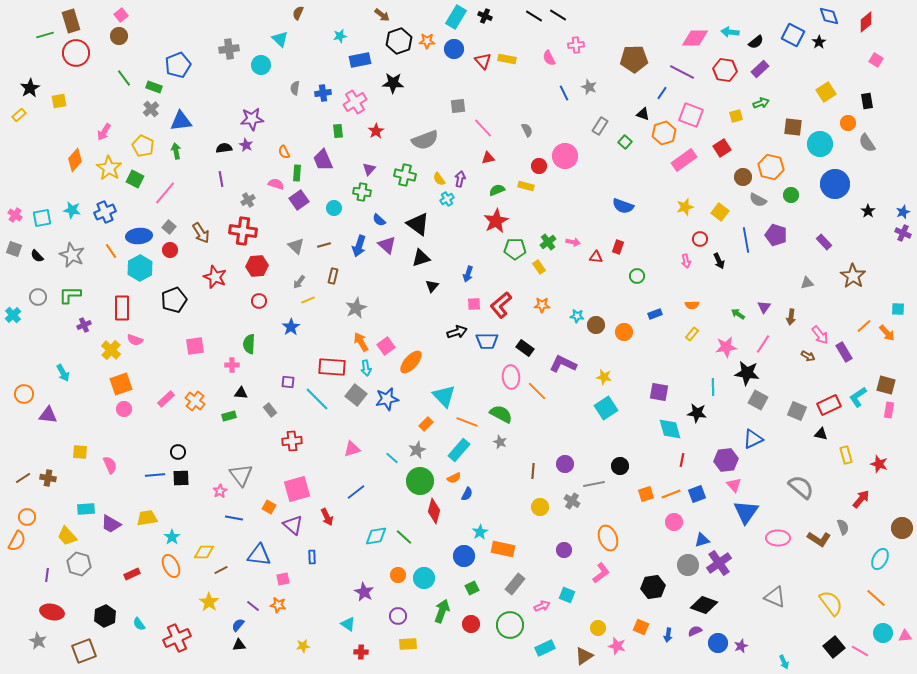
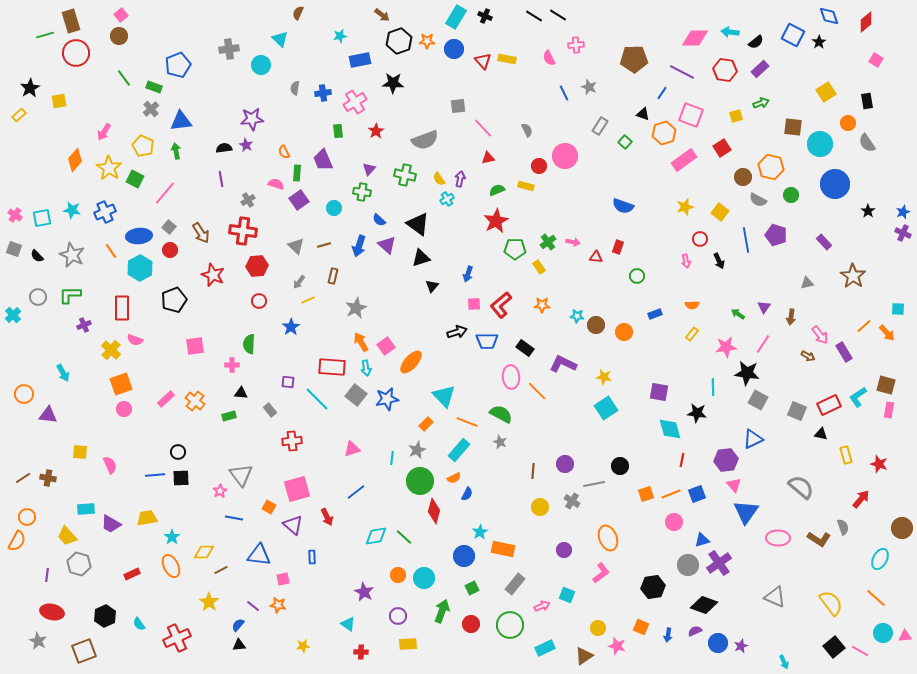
red star at (215, 277): moved 2 px left, 2 px up
cyan line at (392, 458): rotated 56 degrees clockwise
